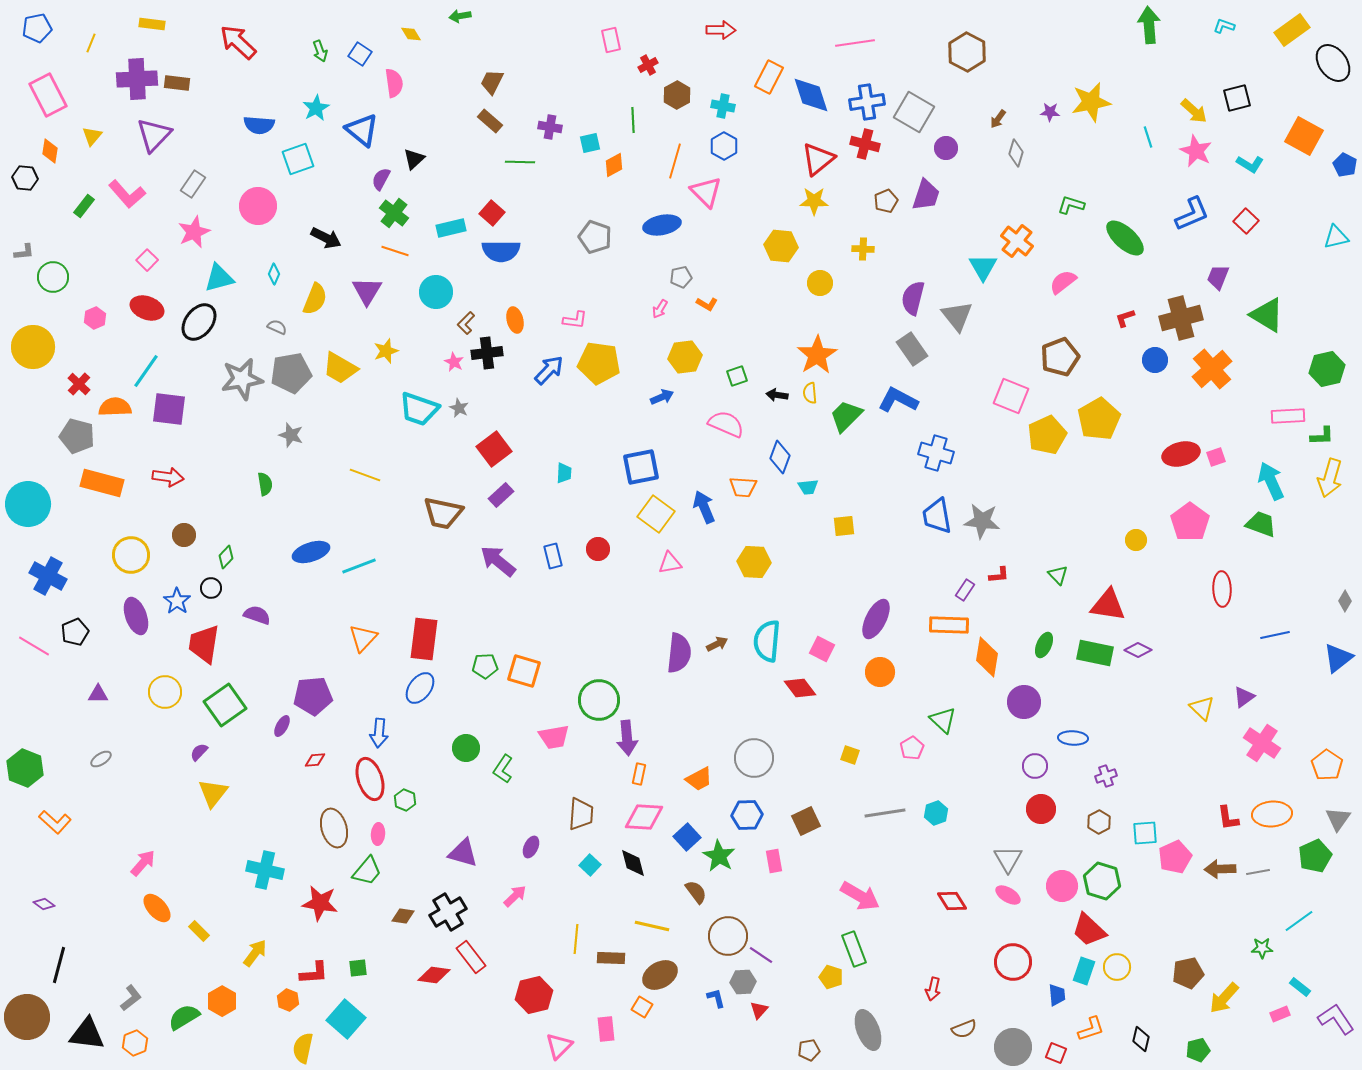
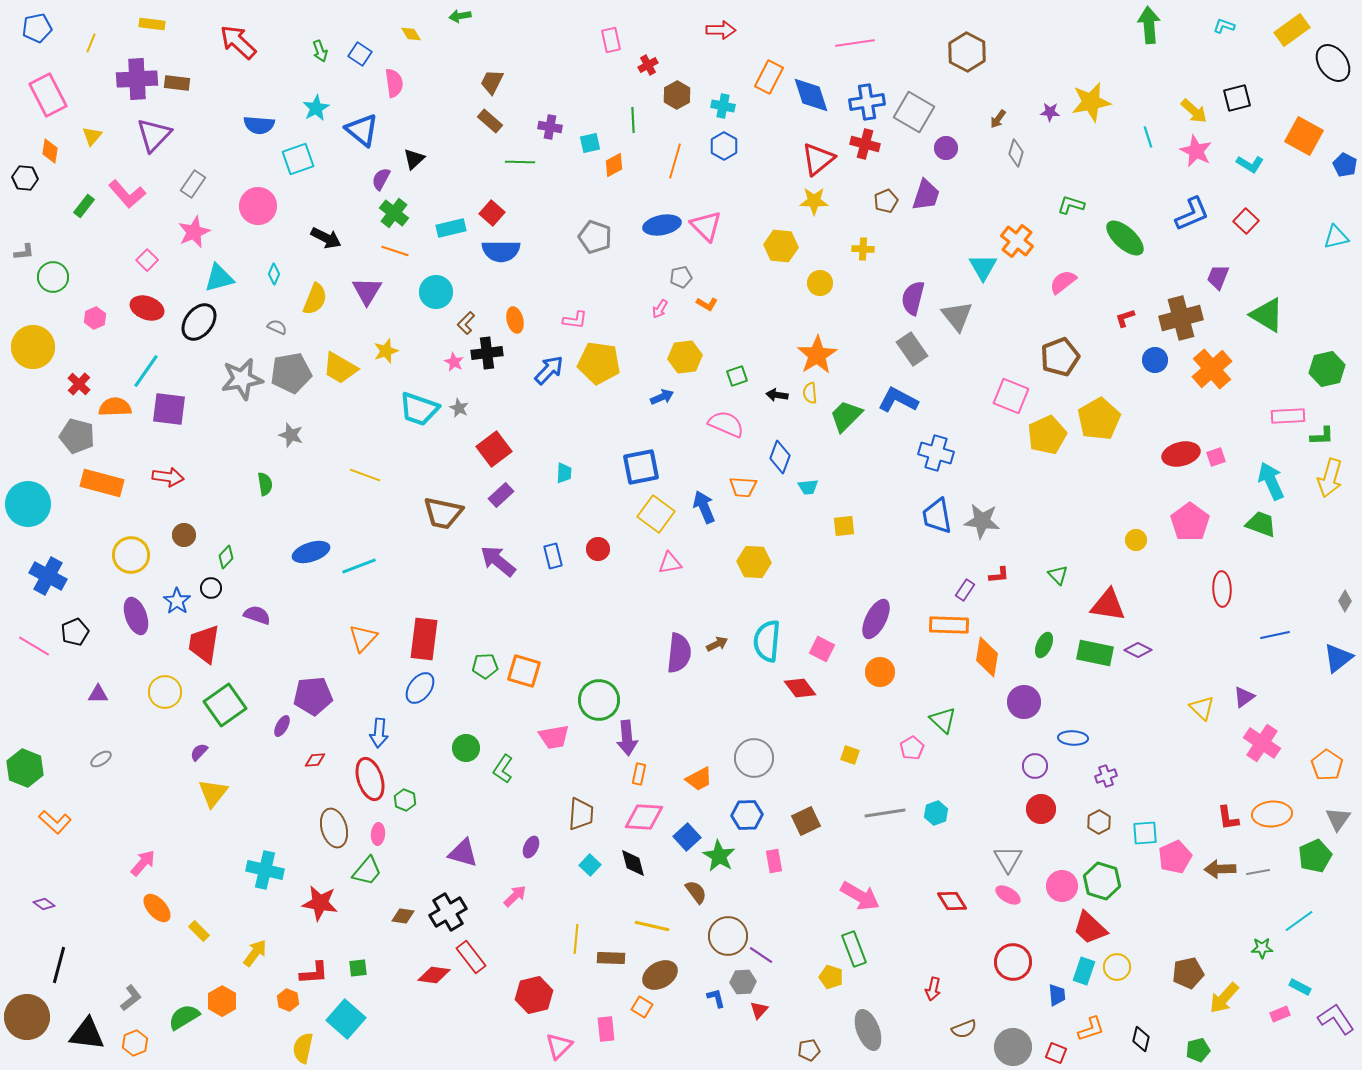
pink triangle at (706, 192): moved 34 px down
red trapezoid at (1089, 930): moved 1 px right, 2 px up
cyan rectangle at (1300, 987): rotated 10 degrees counterclockwise
